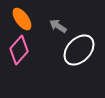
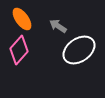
white ellipse: rotated 12 degrees clockwise
